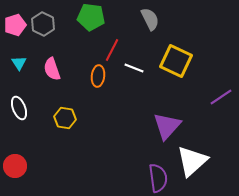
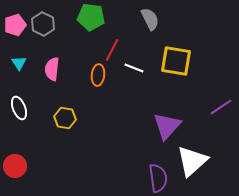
yellow square: rotated 16 degrees counterclockwise
pink semicircle: rotated 25 degrees clockwise
orange ellipse: moved 1 px up
purple line: moved 10 px down
